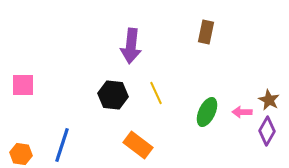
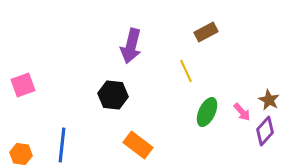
brown rectangle: rotated 50 degrees clockwise
purple arrow: rotated 8 degrees clockwise
pink square: rotated 20 degrees counterclockwise
yellow line: moved 30 px right, 22 px up
pink arrow: rotated 132 degrees counterclockwise
purple diamond: moved 2 px left; rotated 12 degrees clockwise
blue line: rotated 12 degrees counterclockwise
